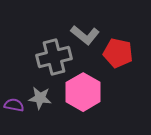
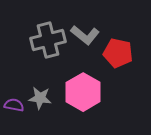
gray cross: moved 6 px left, 17 px up
